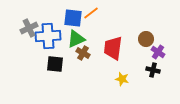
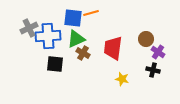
orange line: rotated 21 degrees clockwise
